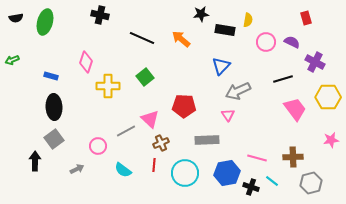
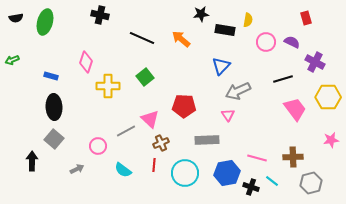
gray square at (54, 139): rotated 12 degrees counterclockwise
black arrow at (35, 161): moved 3 px left
